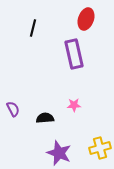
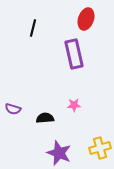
purple semicircle: rotated 133 degrees clockwise
